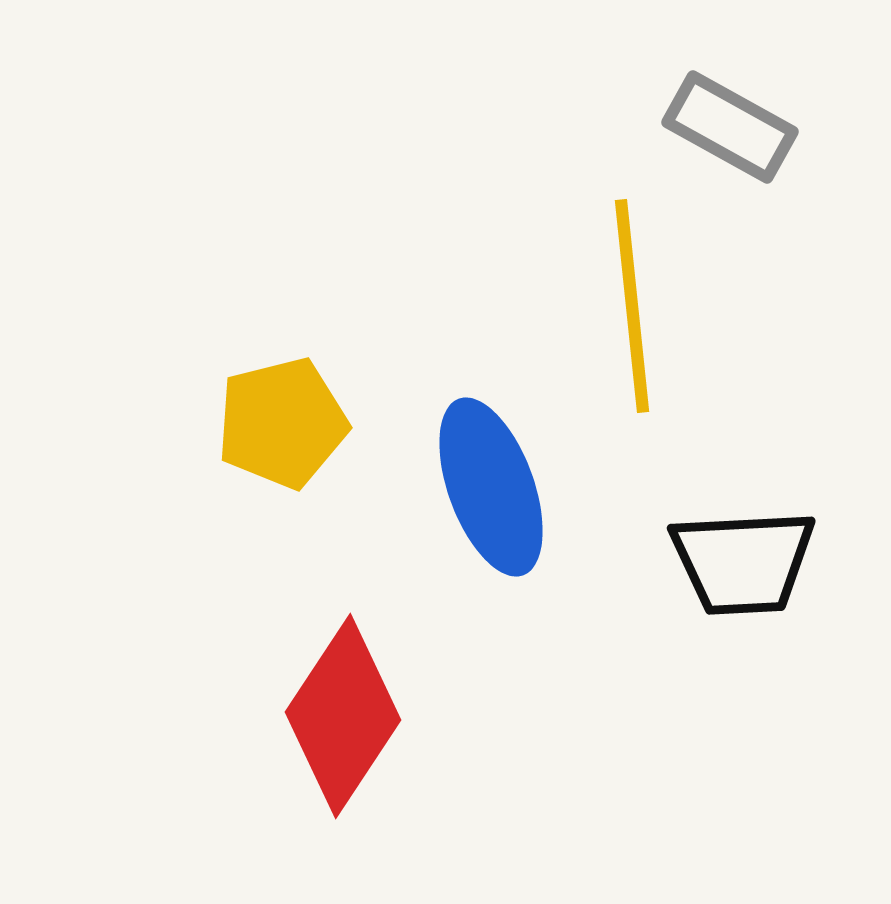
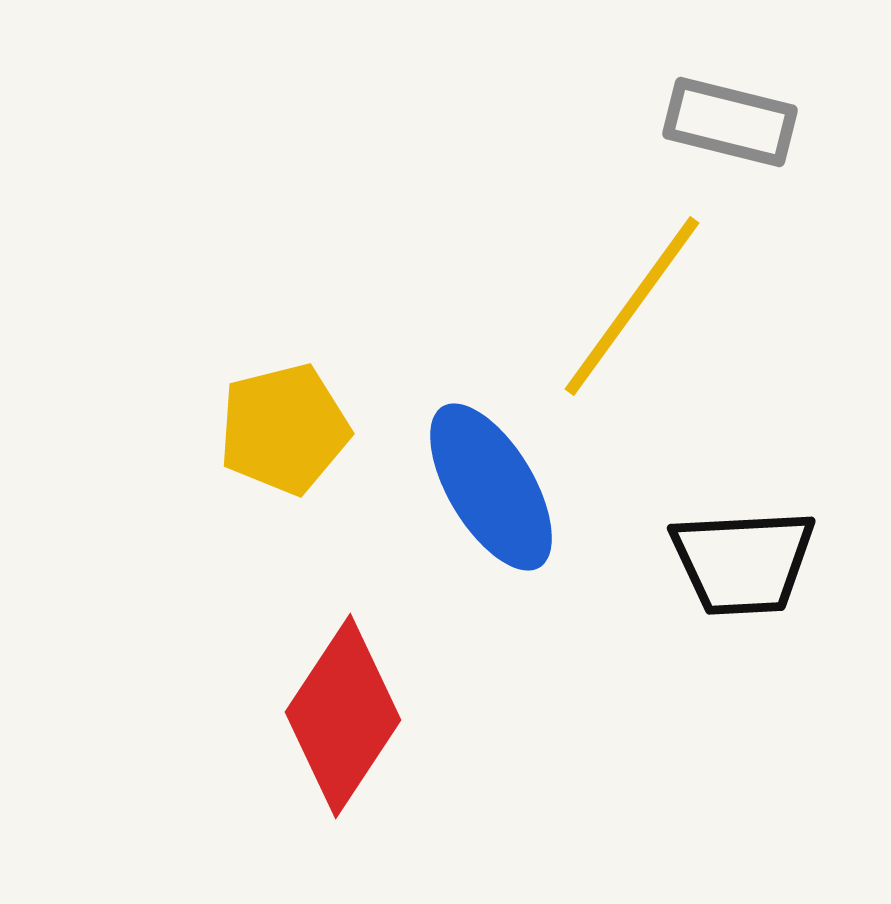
gray rectangle: moved 5 px up; rotated 15 degrees counterclockwise
yellow line: rotated 42 degrees clockwise
yellow pentagon: moved 2 px right, 6 px down
blue ellipse: rotated 11 degrees counterclockwise
